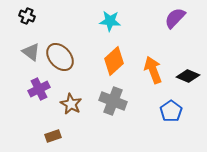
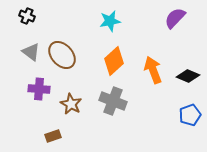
cyan star: rotated 15 degrees counterclockwise
brown ellipse: moved 2 px right, 2 px up
purple cross: rotated 30 degrees clockwise
blue pentagon: moved 19 px right, 4 px down; rotated 15 degrees clockwise
